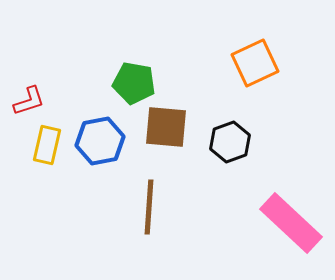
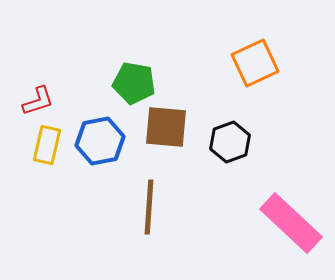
red L-shape: moved 9 px right
